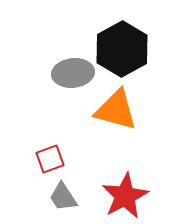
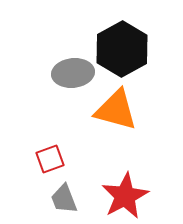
gray trapezoid: moved 1 px right, 2 px down; rotated 12 degrees clockwise
